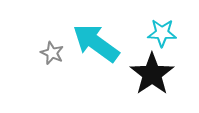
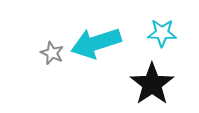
cyan arrow: rotated 54 degrees counterclockwise
black star: moved 10 px down
